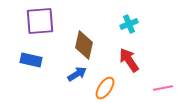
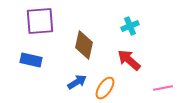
cyan cross: moved 1 px right, 2 px down
red arrow: rotated 15 degrees counterclockwise
blue arrow: moved 8 px down
